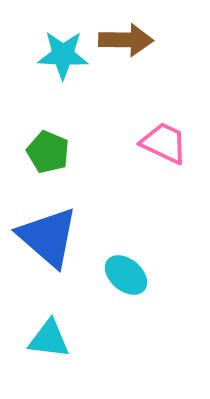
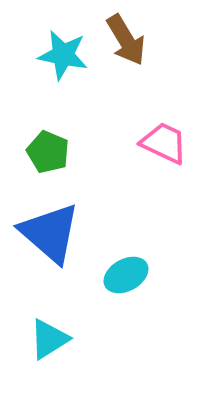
brown arrow: rotated 58 degrees clockwise
cyan star: rotated 9 degrees clockwise
blue triangle: moved 2 px right, 4 px up
cyan ellipse: rotated 69 degrees counterclockwise
cyan triangle: rotated 39 degrees counterclockwise
